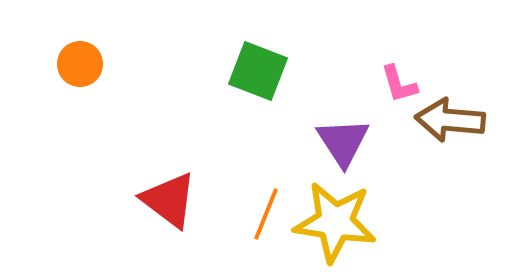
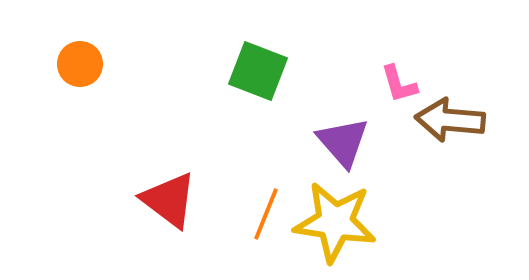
purple triangle: rotated 8 degrees counterclockwise
